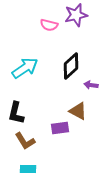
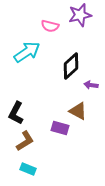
purple star: moved 4 px right
pink semicircle: moved 1 px right, 1 px down
cyan arrow: moved 2 px right, 16 px up
black L-shape: rotated 15 degrees clockwise
purple rectangle: rotated 24 degrees clockwise
brown L-shape: rotated 90 degrees counterclockwise
cyan rectangle: rotated 21 degrees clockwise
